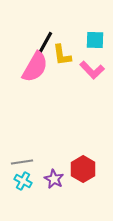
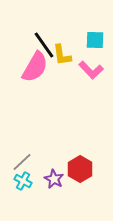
black line: rotated 64 degrees counterclockwise
pink L-shape: moved 1 px left
gray line: rotated 35 degrees counterclockwise
red hexagon: moved 3 px left
